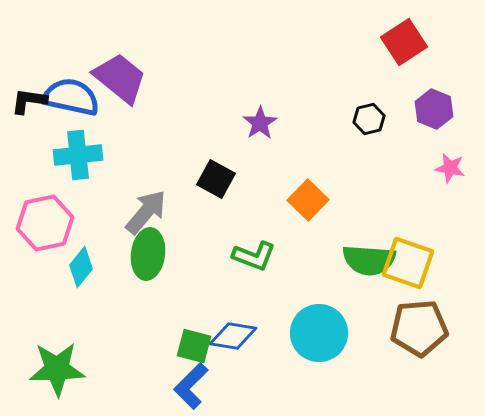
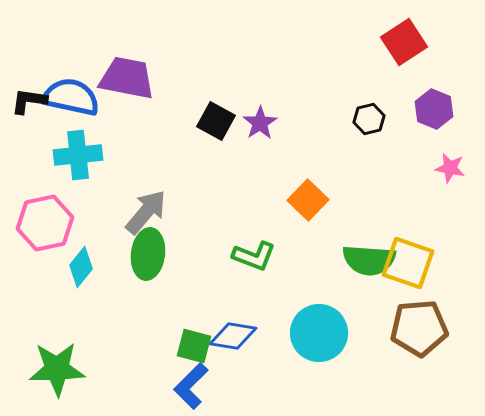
purple trapezoid: moved 7 px right; rotated 28 degrees counterclockwise
black square: moved 58 px up
